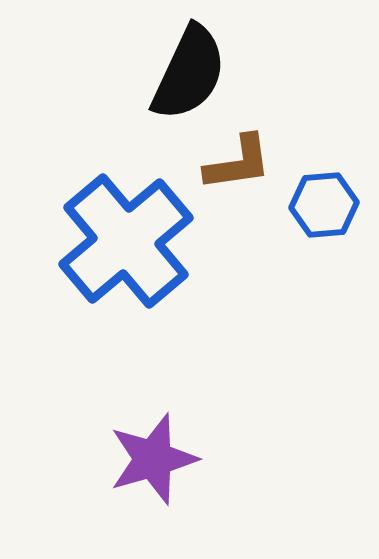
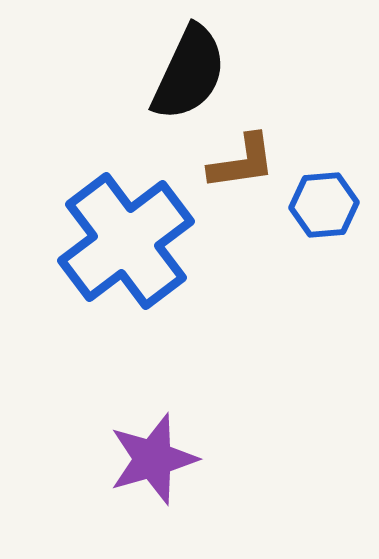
brown L-shape: moved 4 px right, 1 px up
blue cross: rotated 3 degrees clockwise
